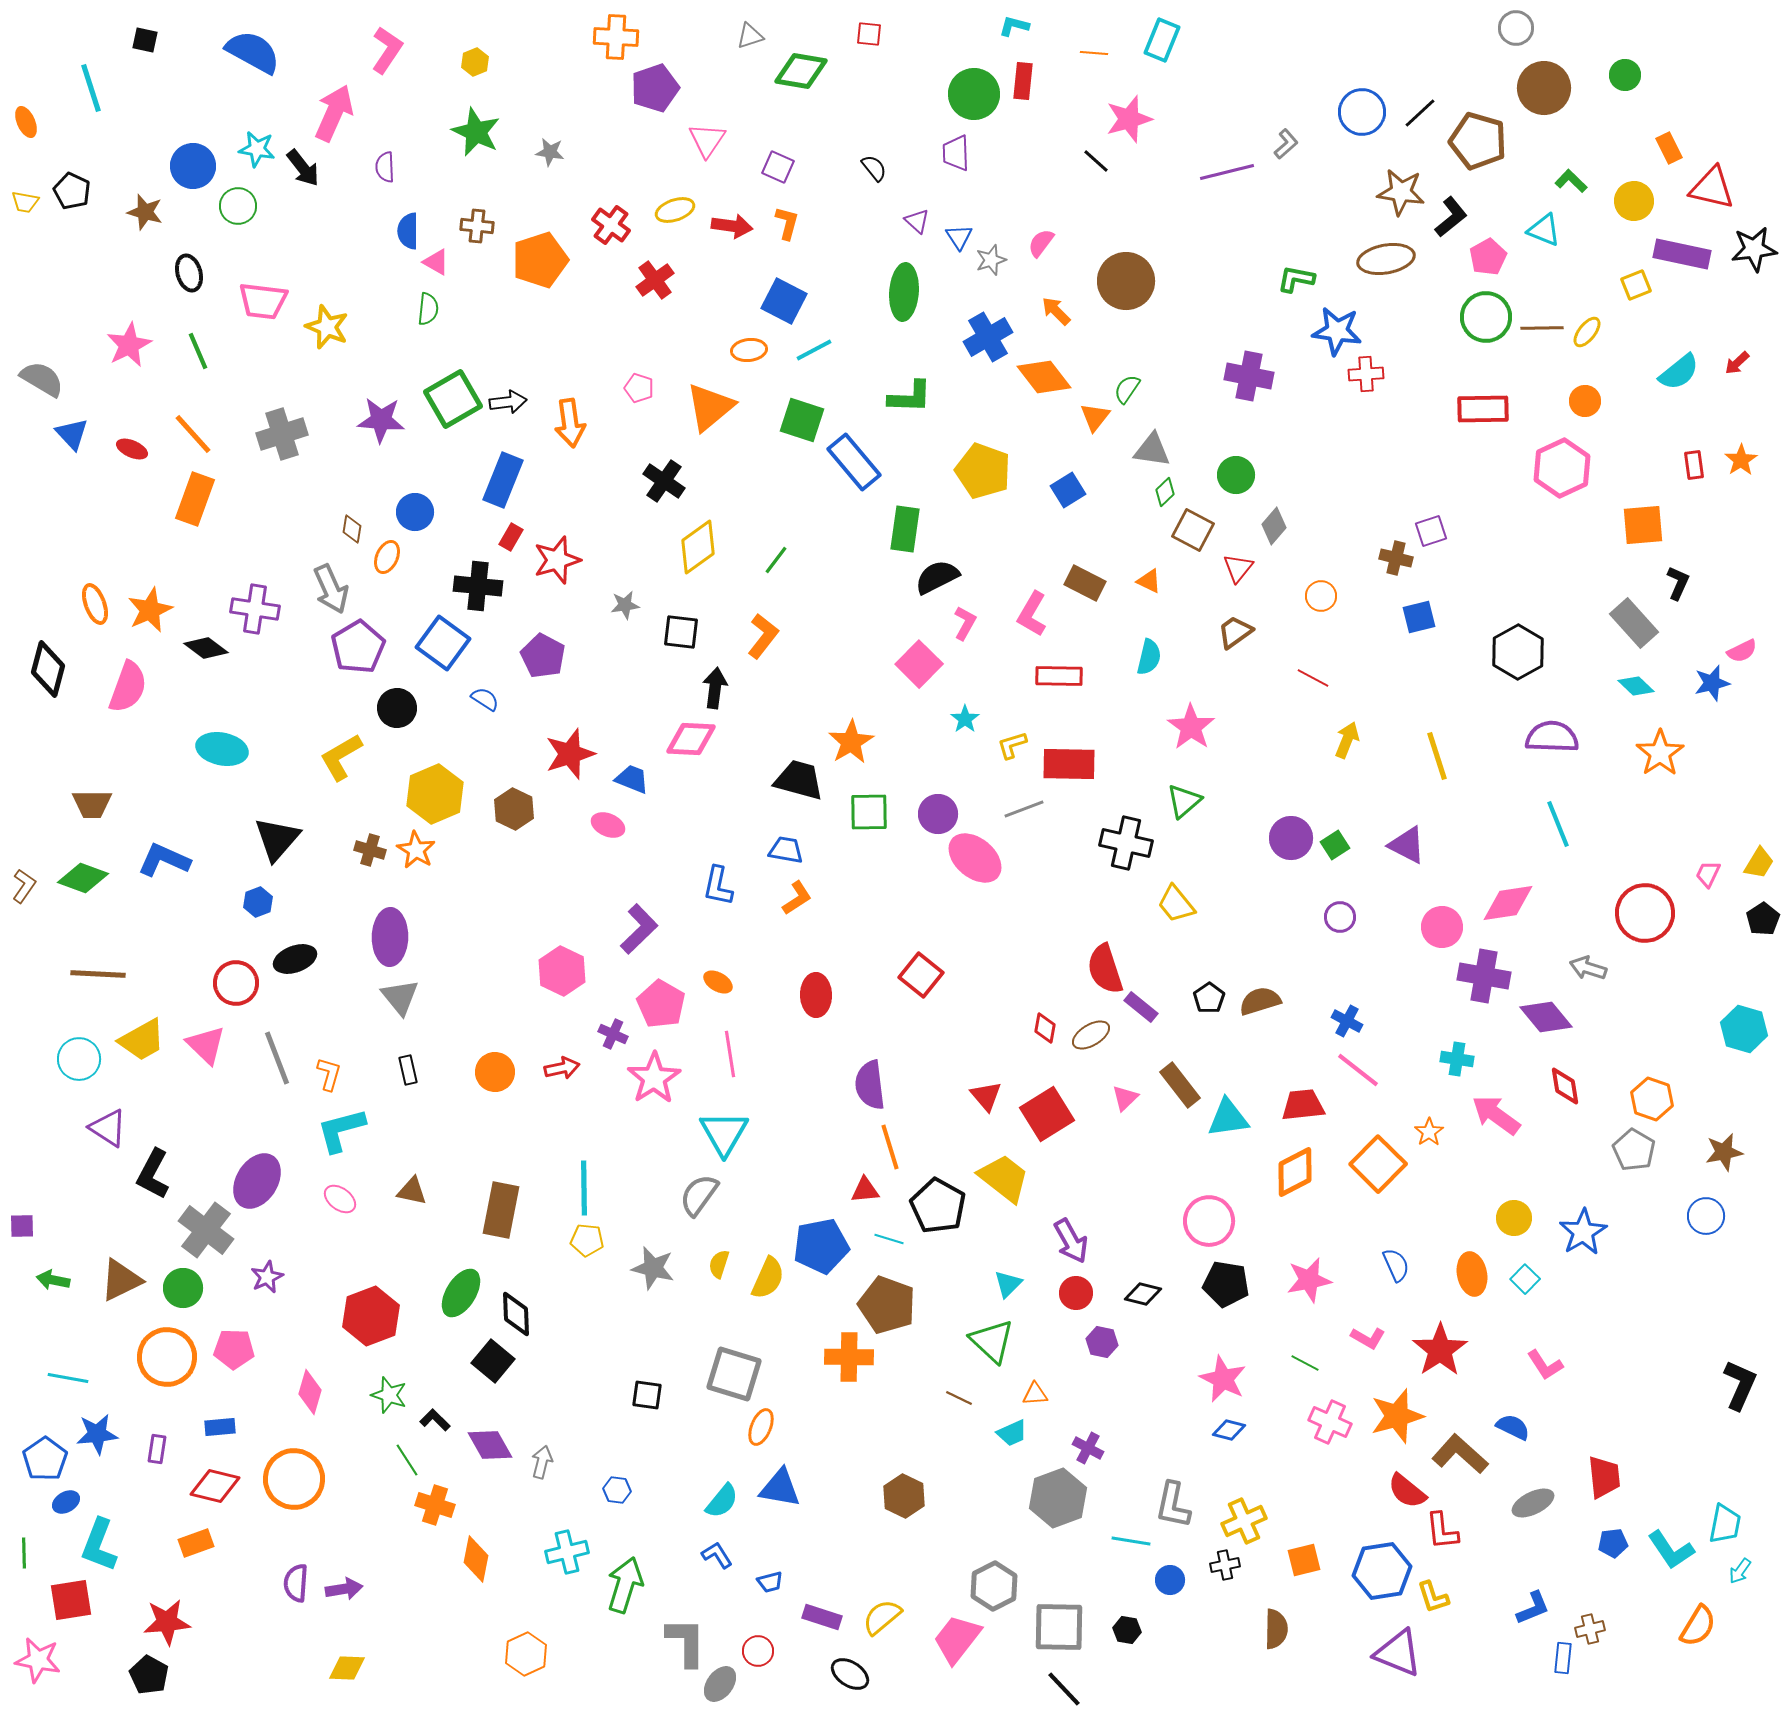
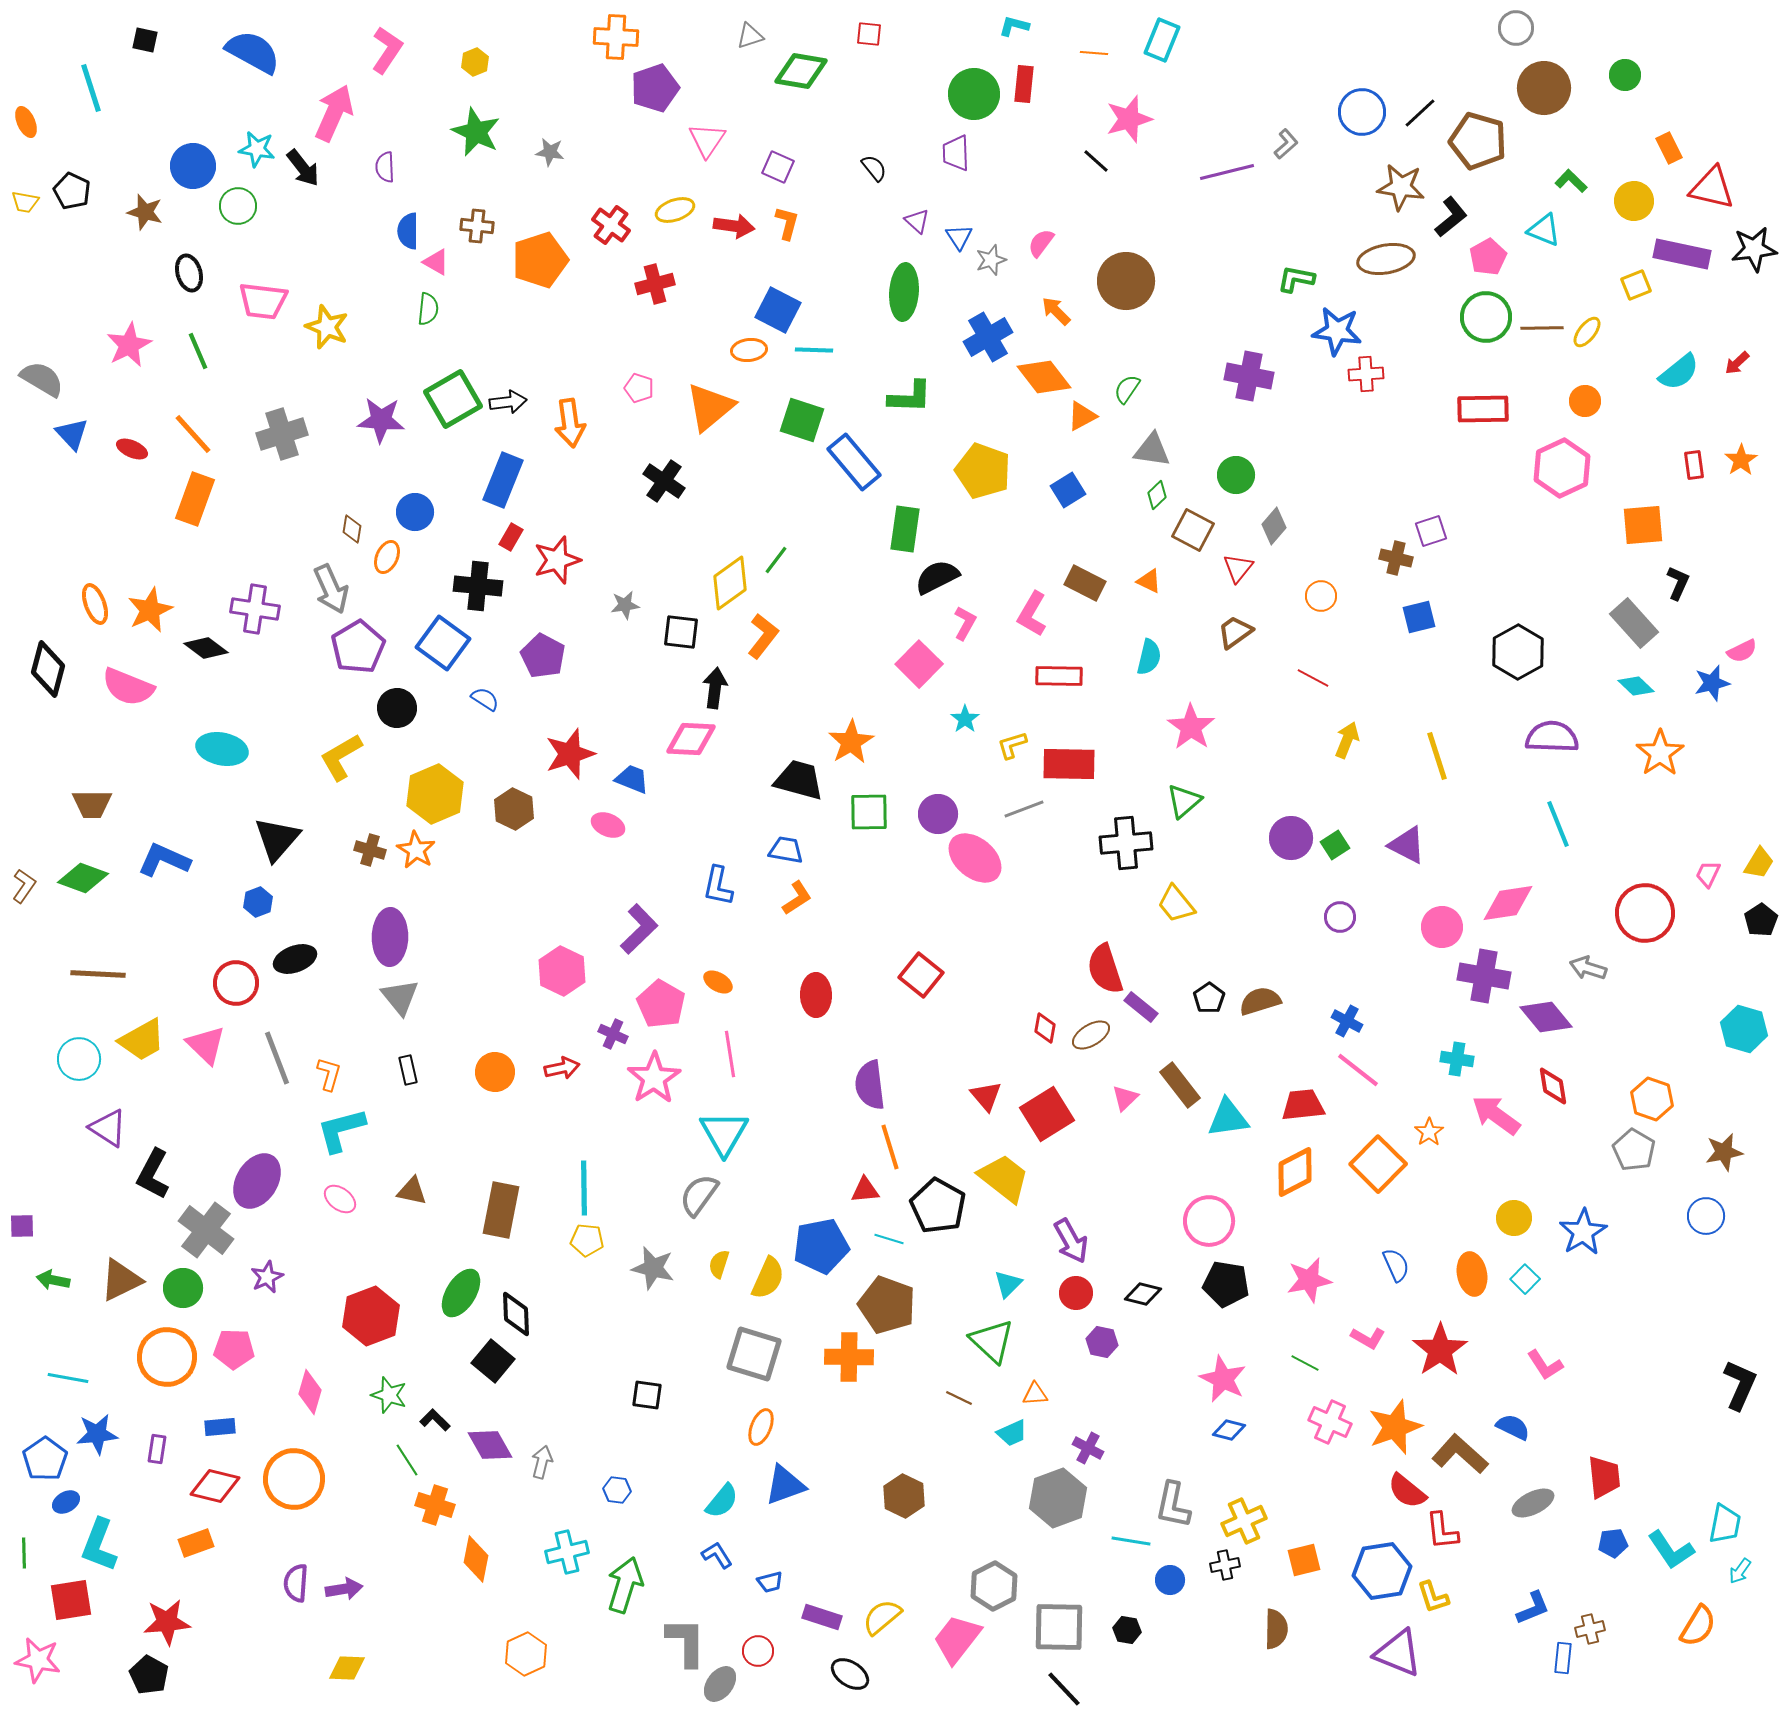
red rectangle at (1023, 81): moved 1 px right, 3 px down
brown star at (1401, 192): moved 5 px up
red arrow at (732, 226): moved 2 px right
red cross at (655, 280): moved 4 px down; rotated 21 degrees clockwise
blue square at (784, 301): moved 6 px left, 9 px down
cyan line at (814, 350): rotated 30 degrees clockwise
orange triangle at (1095, 417): moved 13 px left, 1 px up; rotated 24 degrees clockwise
green diamond at (1165, 492): moved 8 px left, 3 px down
yellow diamond at (698, 547): moved 32 px right, 36 px down
pink semicircle at (128, 687): rotated 92 degrees clockwise
black cross at (1126, 843): rotated 18 degrees counterclockwise
black pentagon at (1763, 919): moved 2 px left, 1 px down
red diamond at (1565, 1086): moved 12 px left
gray square at (734, 1374): moved 20 px right, 20 px up
orange star at (1397, 1416): moved 2 px left, 11 px down; rotated 4 degrees counterclockwise
blue triangle at (780, 1488): moved 5 px right, 3 px up; rotated 30 degrees counterclockwise
